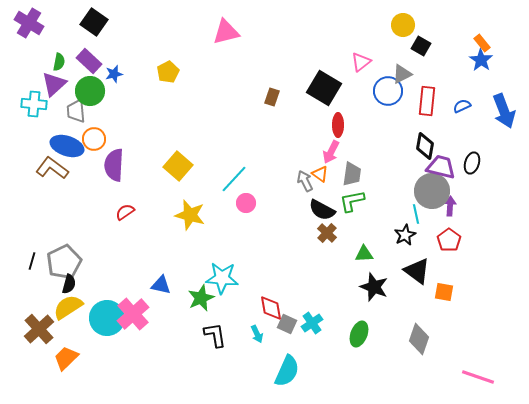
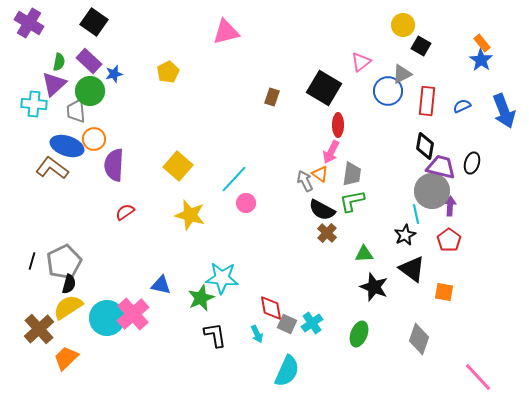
black triangle at (417, 271): moved 5 px left, 2 px up
pink line at (478, 377): rotated 28 degrees clockwise
